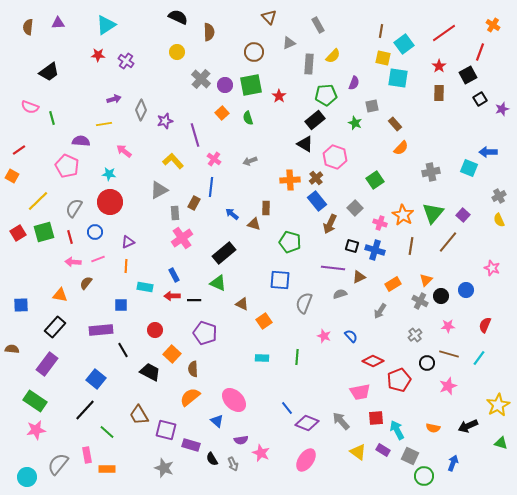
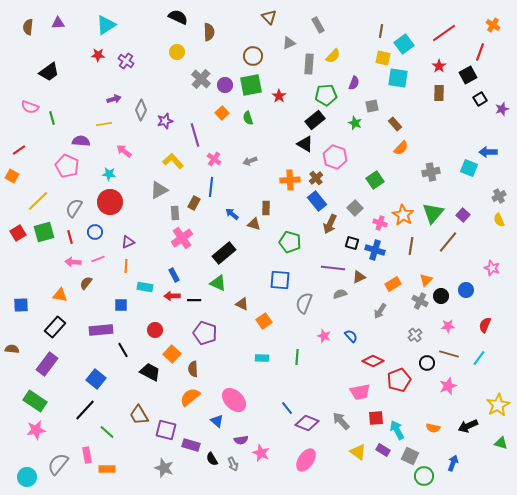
brown circle at (254, 52): moved 1 px left, 4 px down
black square at (352, 246): moved 3 px up
